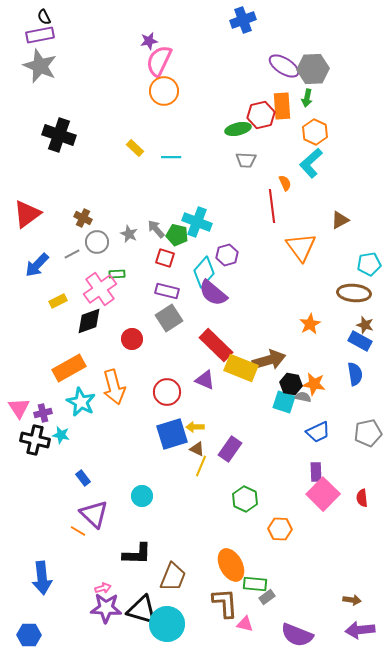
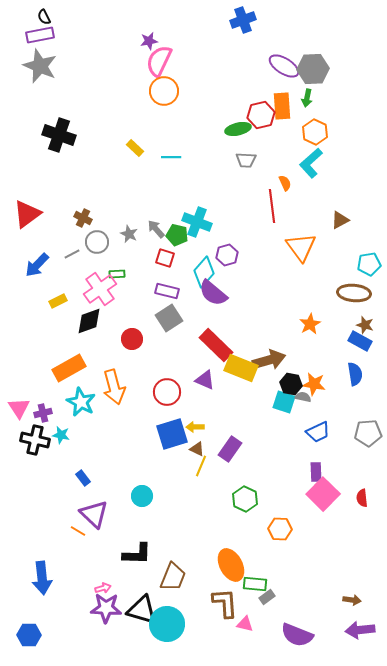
gray pentagon at (368, 433): rotated 8 degrees clockwise
